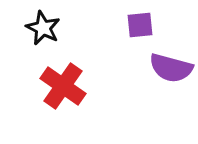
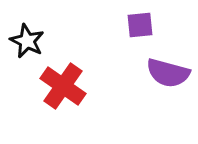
black star: moved 16 px left, 13 px down
purple semicircle: moved 3 px left, 5 px down
